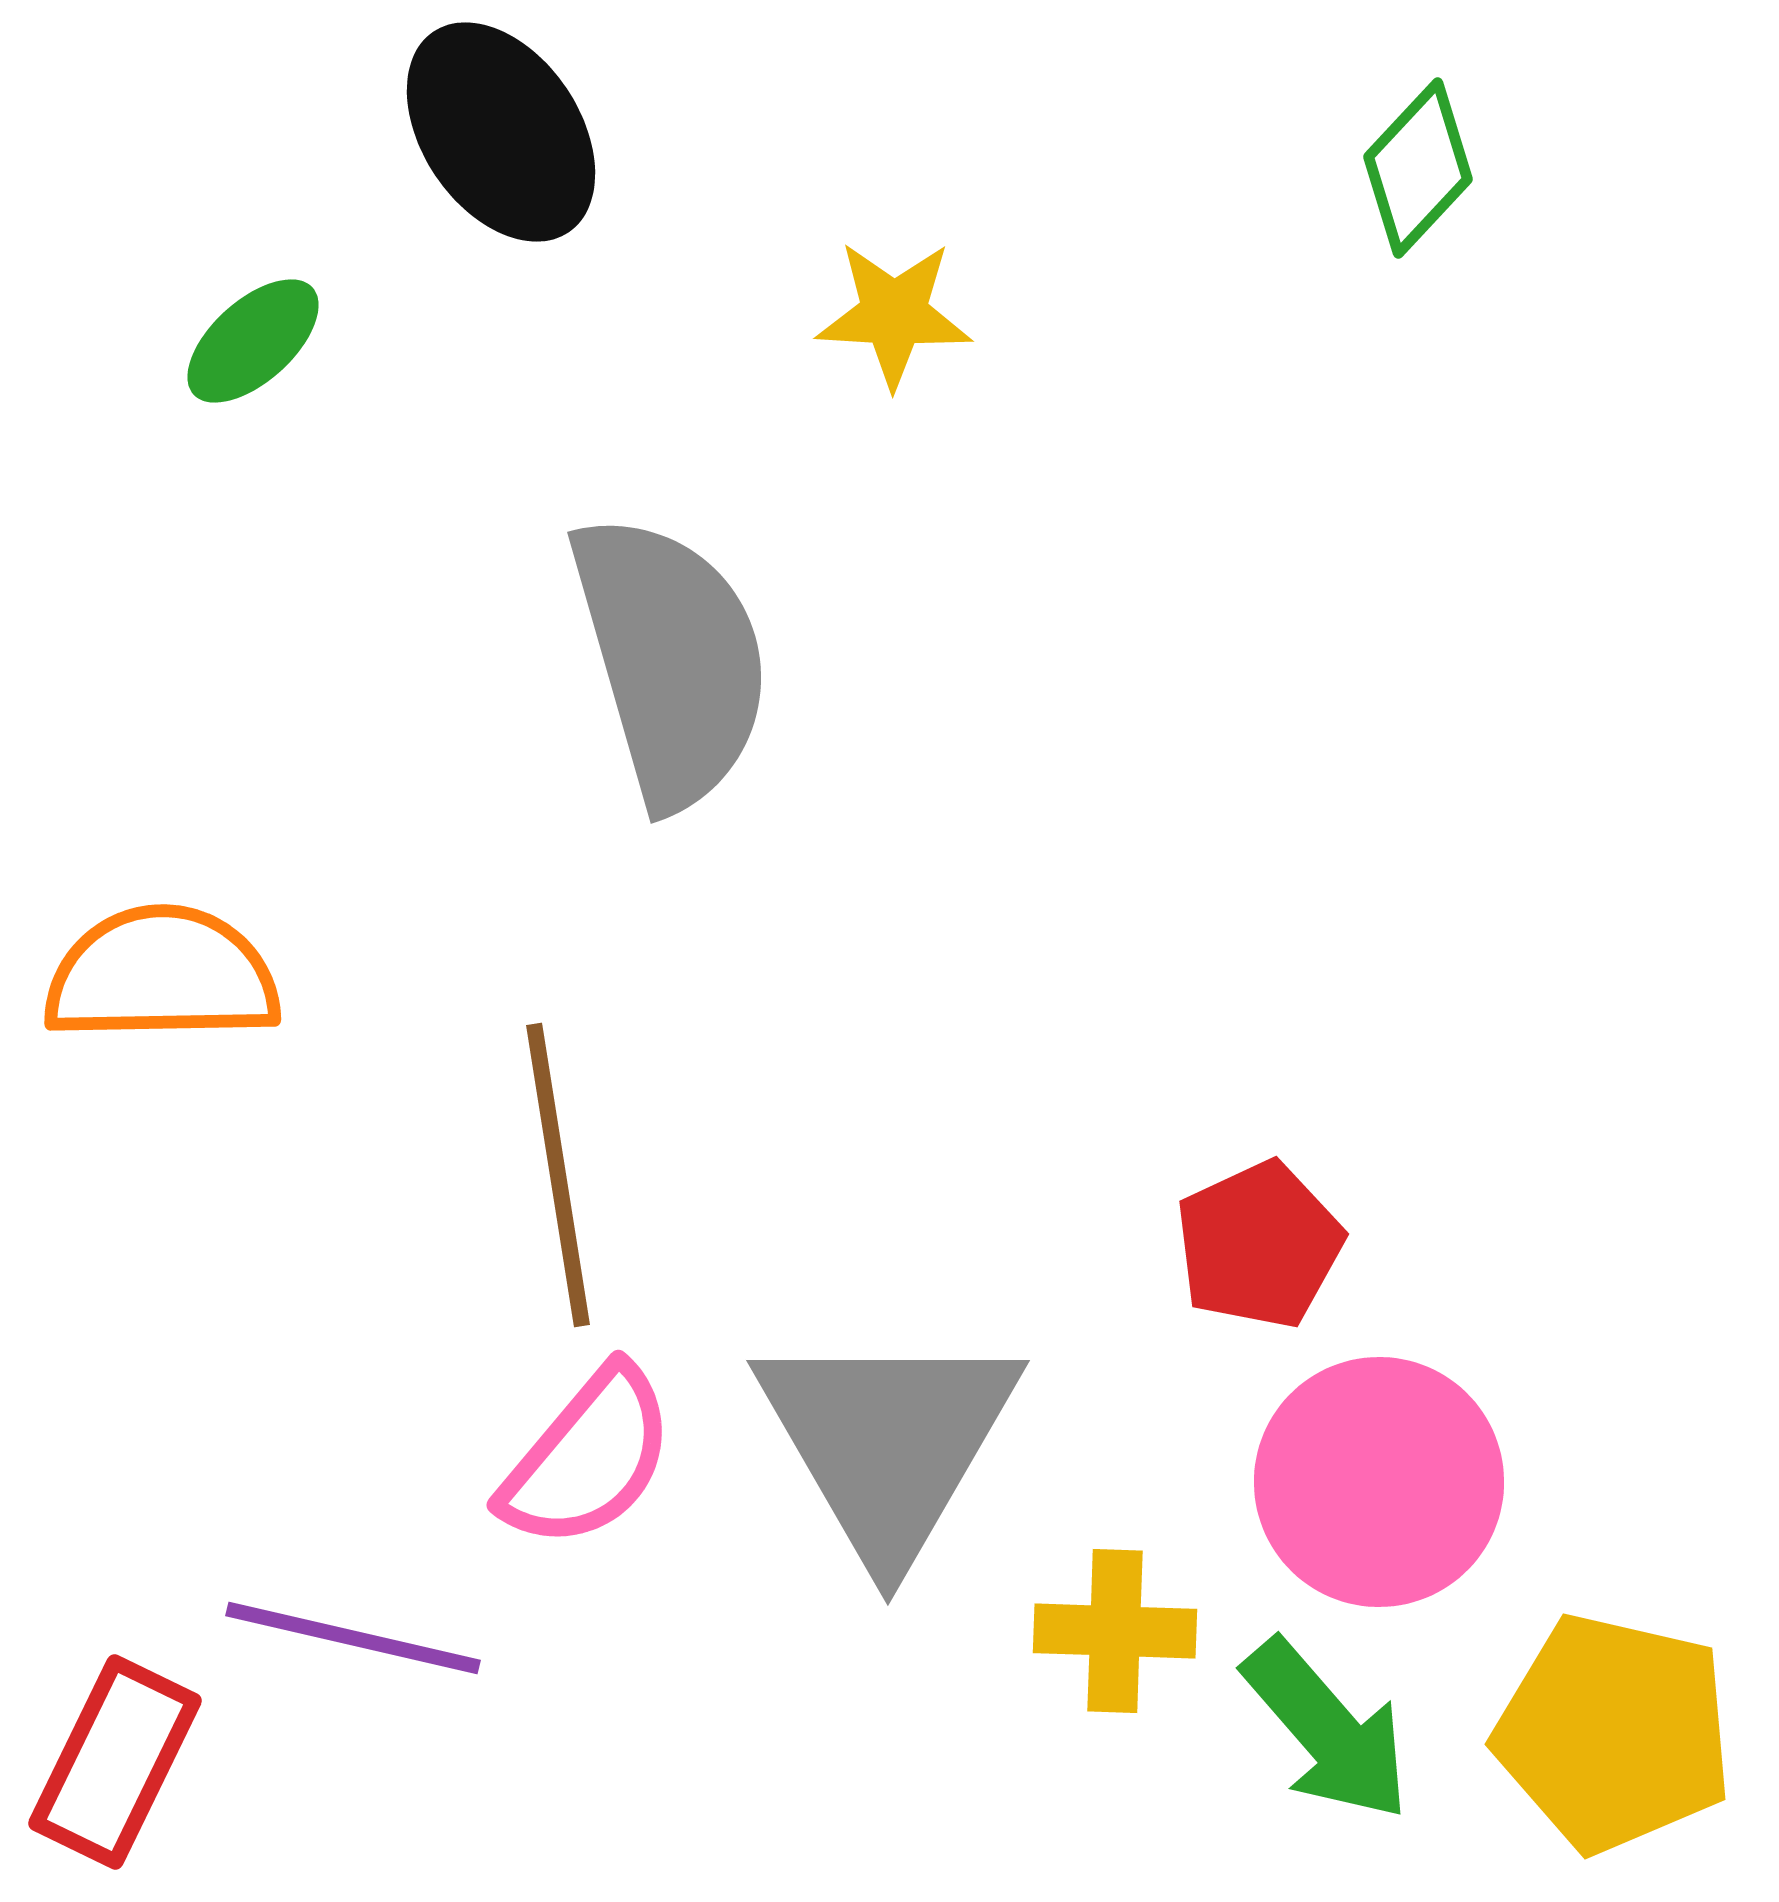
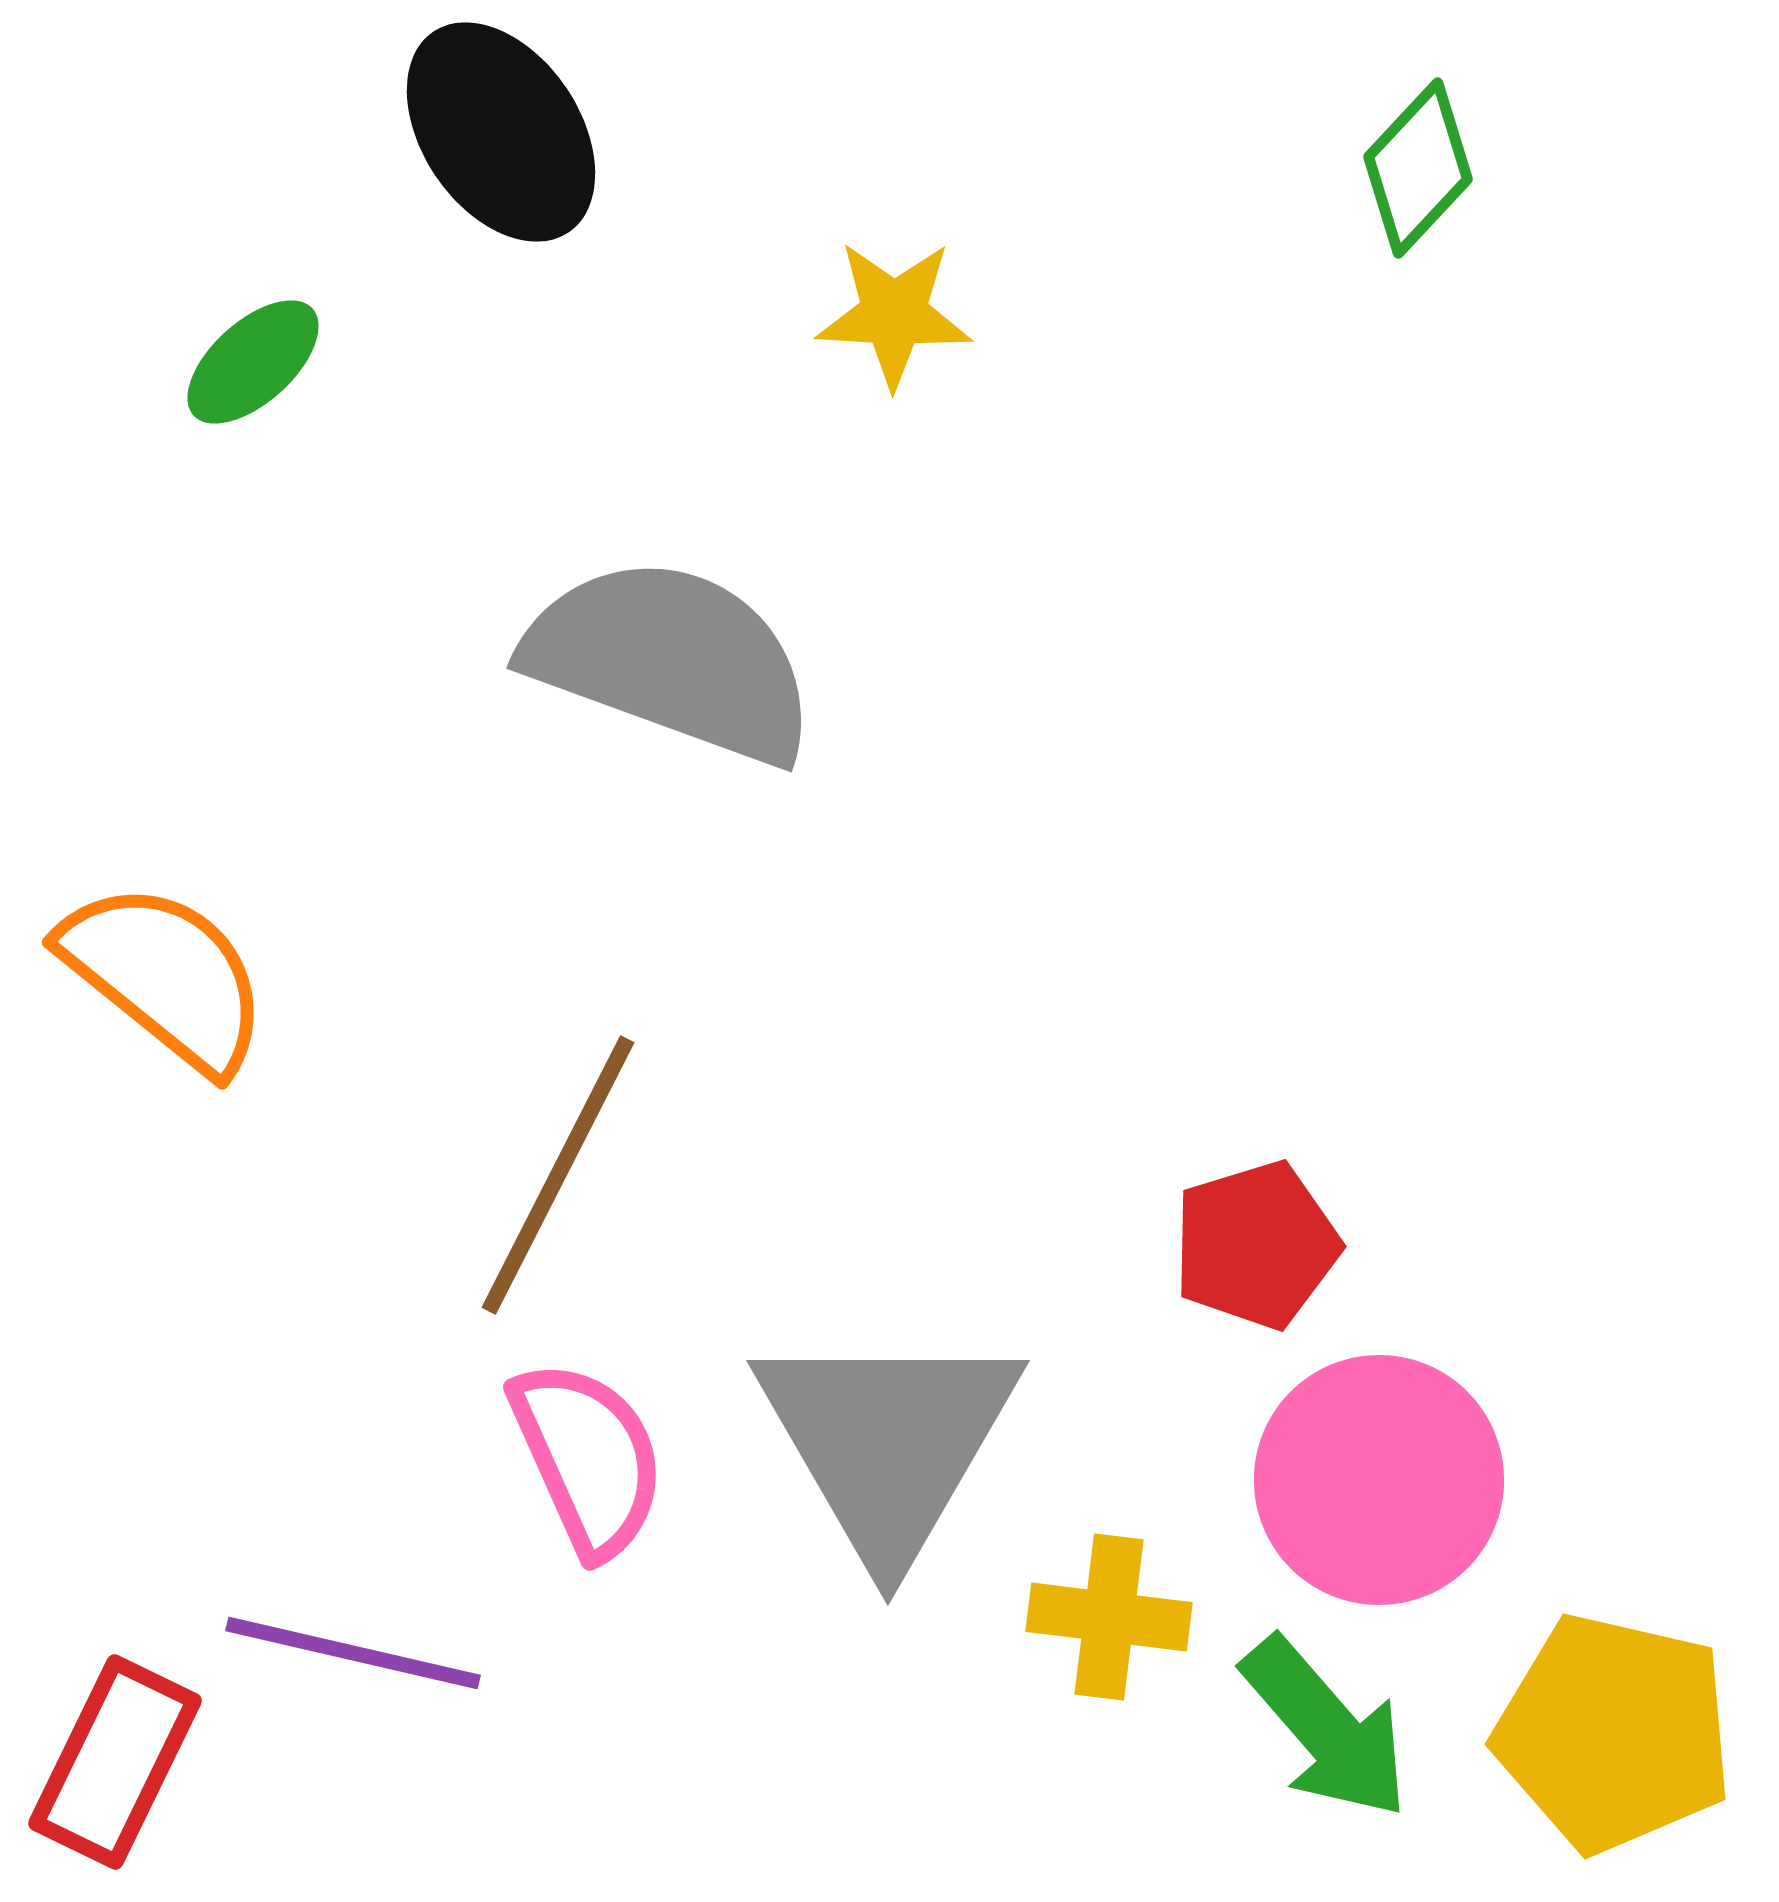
green ellipse: moved 21 px down
gray semicircle: rotated 54 degrees counterclockwise
orange semicircle: moved 3 px right, 1 px down; rotated 40 degrees clockwise
brown line: rotated 36 degrees clockwise
red pentagon: moved 3 px left; rotated 8 degrees clockwise
pink semicircle: rotated 64 degrees counterclockwise
pink circle: moved 2 px up
yellow cross: moved 6 px left, 14 px up; rotated 5 degrees clockwise
purple line: moved 15 px down
green arrow: moved 1 px left, 2 px up
